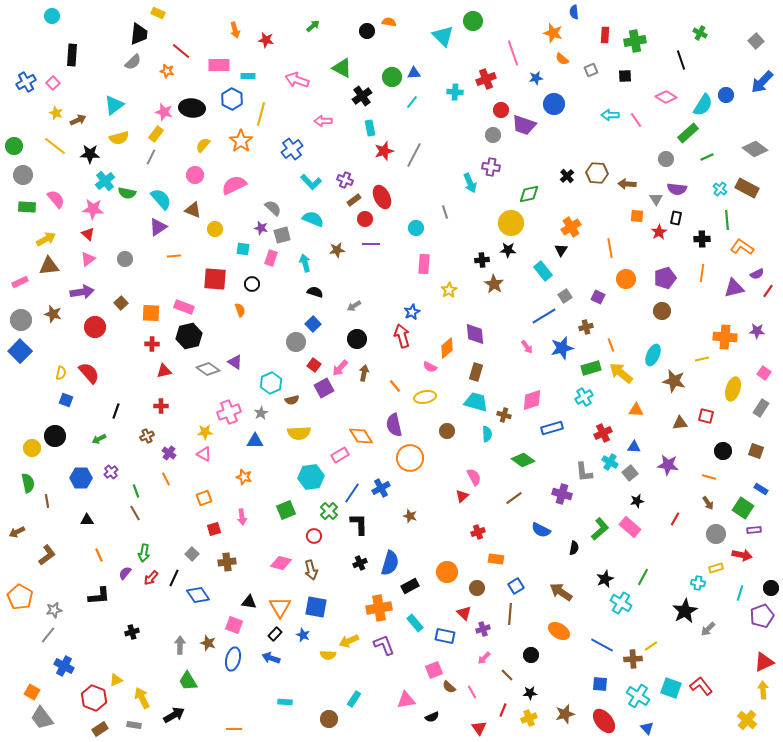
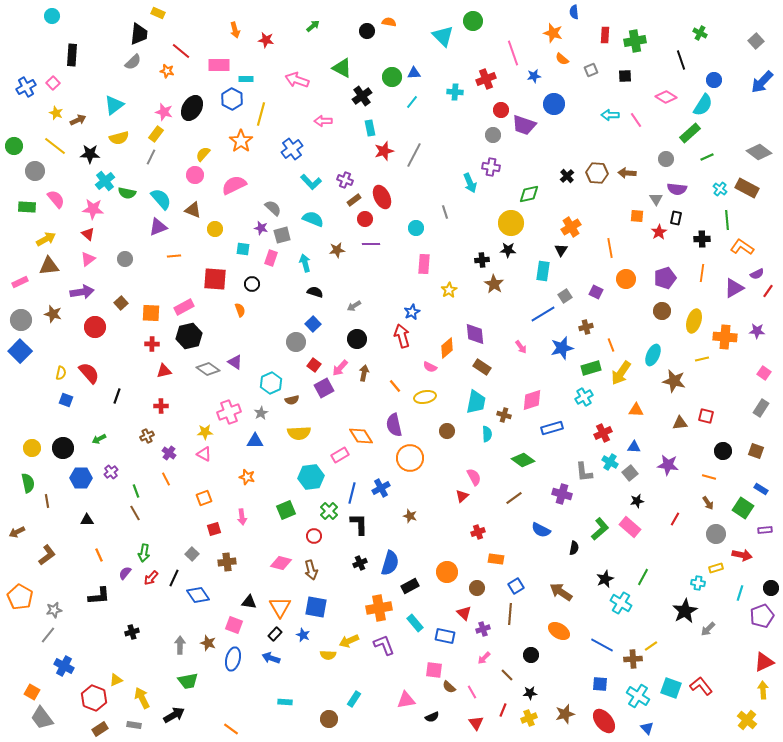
cyan rectangle at (248, 76): moved 2 px left, 3 px down
blue star at (536, 78): moved 2 px left, 2 px up
blue cross at (26, 82): moved 5 px down
blue circle at (726, 95): moved 12 px left, 15 px up
black ellipse at (192, 108): rotated 65 degrees counterclockwise
green rectangle at (688, 133): moved 2 px right
yellow semicircle at (203, 145): moved 9 px down
gray diamond at (755, 149): moved 4 px right, 3 px down
gray circle at (23, 175): moved 12 px right, 4 px up
brown arrow at (627, 184): moved 11 px up
purple triangle at (158, 227): rotated 12 degrees clockwise
cyan rectangle at (543, 271): rotated 48 degrees clockwise
purple triangle at (734, 288): rotated 15 degrees counterclockwise
purple square at (598, 297): moved 2 px left, 5 px up
pink rectangle at (184, 307): rotated 48 degrees counterclockwise
blue line at (544, 316): moved 1 px left, 2 px up
pink arrow at (527, 347): moved 6 px left
brown rectangle at (476, 372): moved 6 px right, 5 px up; rotated 72 degrees counterclockwise
yellow arrow at (621, 373): rotated 95 degrees counterclockwise
yellow ellipse at (733, 389): moved 39 px left, 68 px up
cyan trapezoid at (476, 402): rotated 85 degrees clockwise
black line at (116, 411): moved 1 px right, 15 px up
black circle at (55, 436): moved 8 px right, 12 px down
orange star at (244, 477): moved 3 px right
blue line at (352, 493): rotated 20 degrees counterclockwise
purple rectangle at (754, 530): moved 11 px right
pink square at (434, 670): rotated 30 degrees clockwise
green trapezoid at (188, 681): rotated 70 degrees counterclockwise
red triangle at (479, 728): moved 3 px left, 5 px up
orange line at (234, 729): moved 3 px left; rotated 35 degrees clockwise
